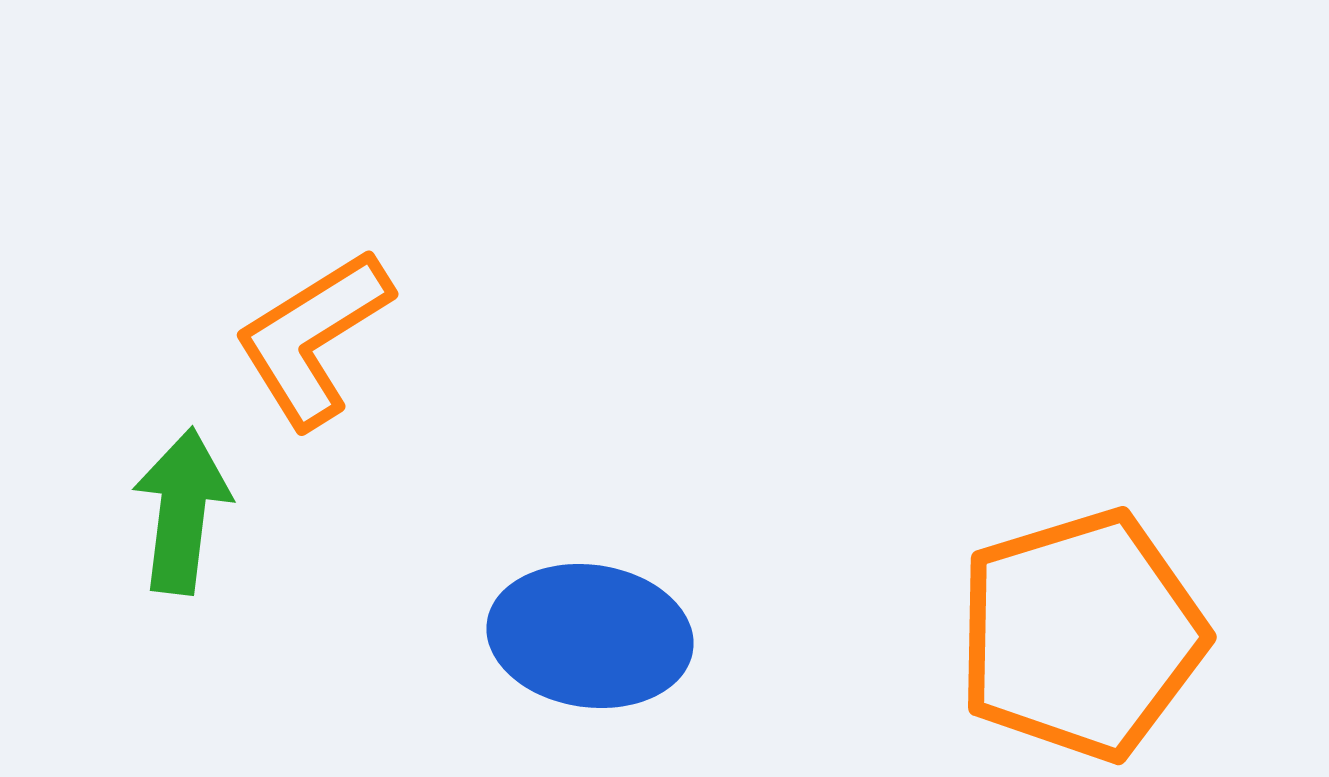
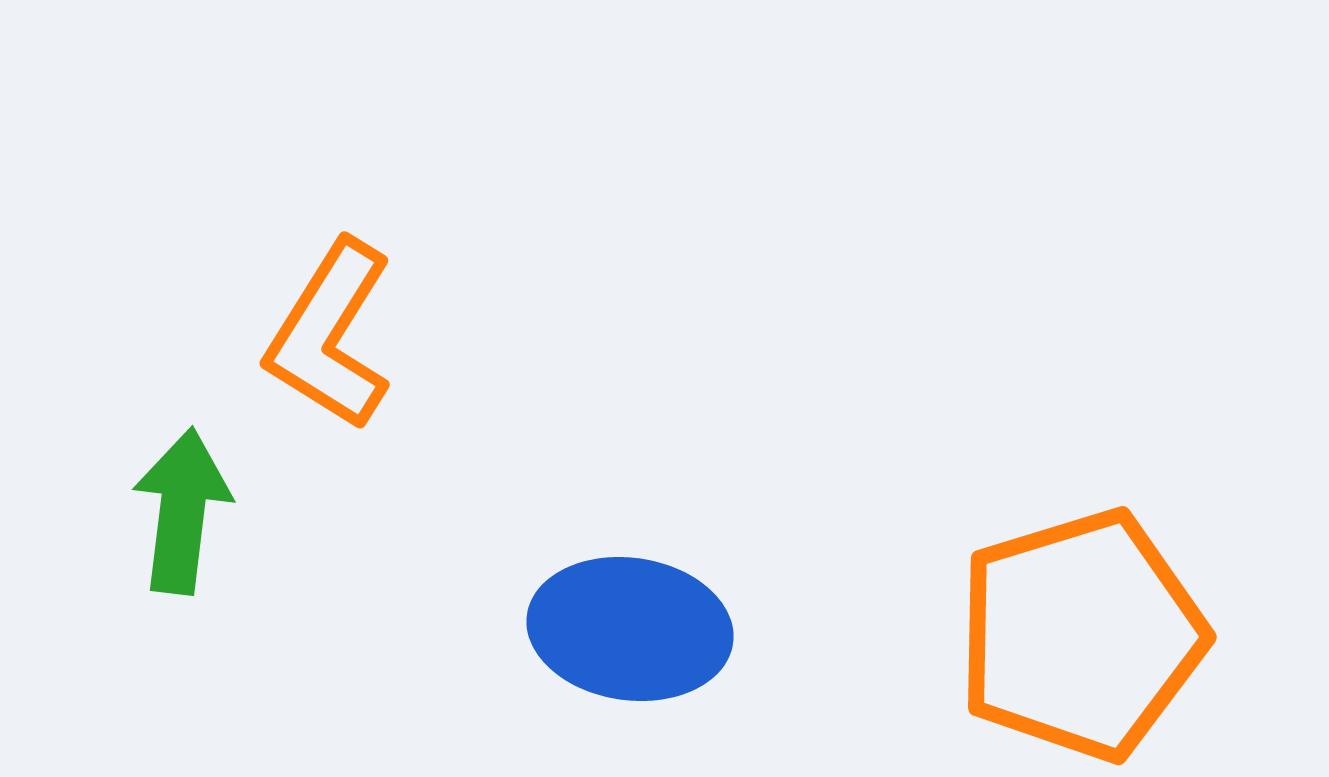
orange L-shape: moved 17 px right, 3 px up; rotated 26 degrees counterclockwise
blue ellipse: moved 40 px right, 7 px up
